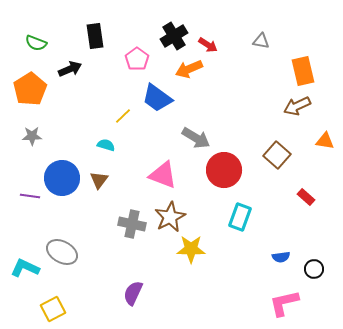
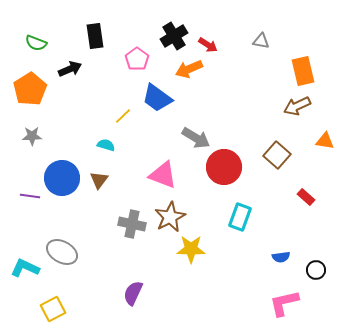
red circle: moved 3 px up
black circle: moved 2 px right, 1 px down
